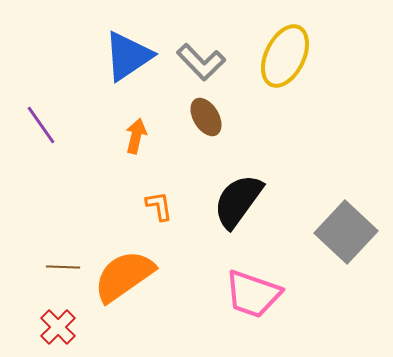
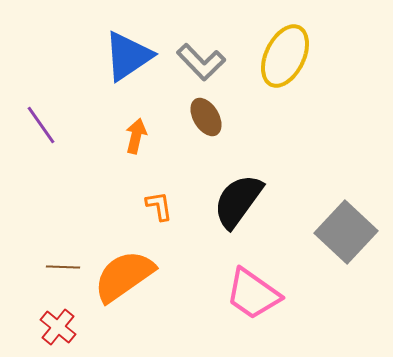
pink trapezoid: rotated 16 degrees clockwise
red cross: rotated 6 degrees counterclockwise
